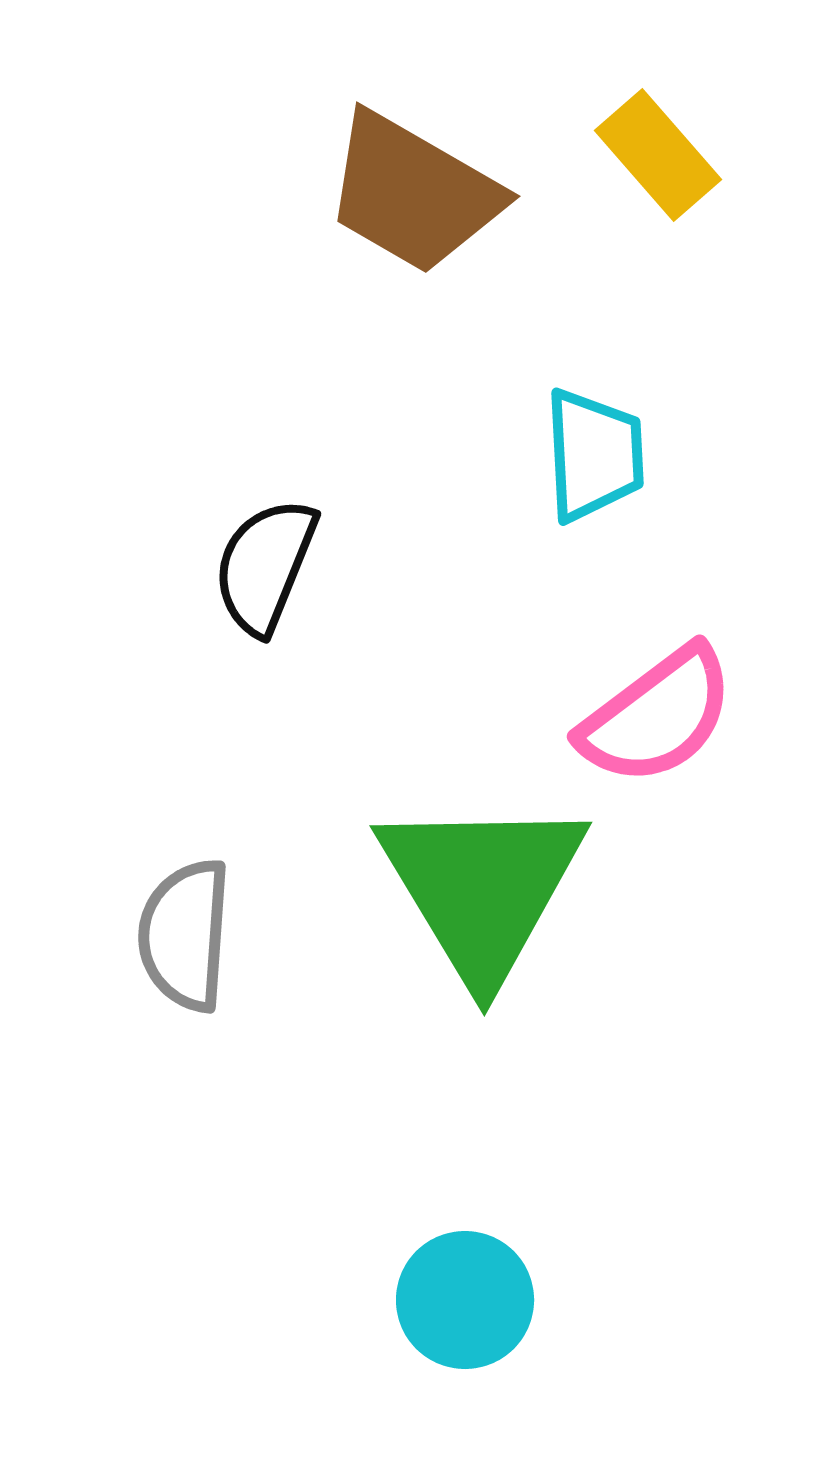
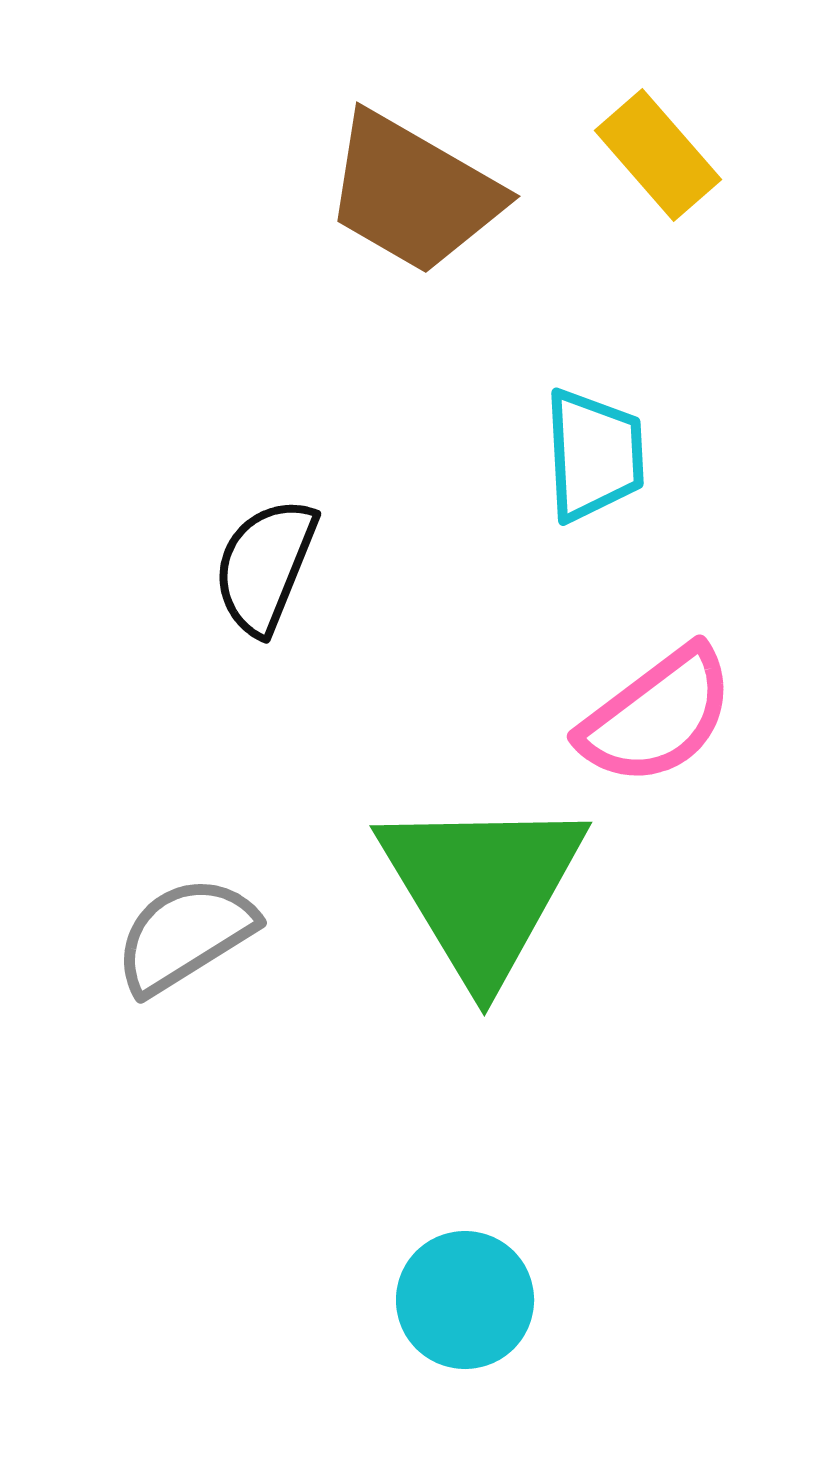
gray semicircle: rotated 54 degrees clockwise
